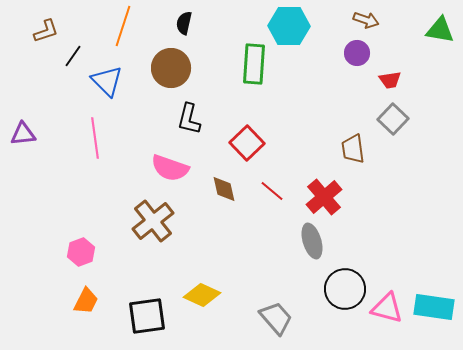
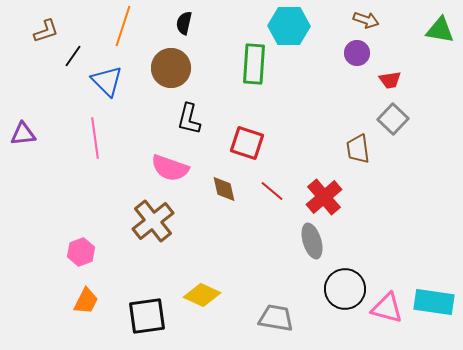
red square: rotated 28 degrees counterclockwise
brown trapezoid: moved 5 px right
cyan rectangle: moved 5 px up
gray trapezoid: rotated 39 degrees counterclockwise
